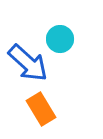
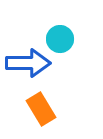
blue arrow: rotated 42 degrees counterclockwise
